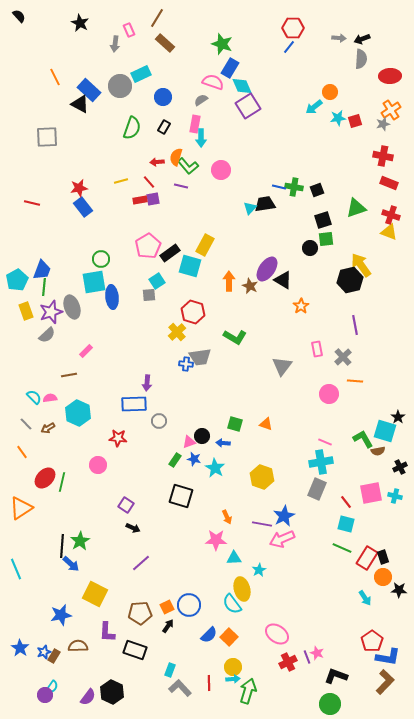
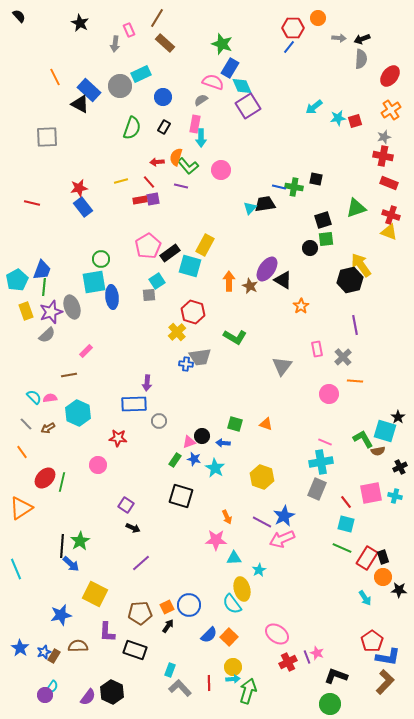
red ellipse at (390, 76): rotated 50 degrees counterclockwise
orange circle at (330, 92): moved 12 px left, 74 px up
gray star at (383, 124): moved 1 px right, 13 px down
black square at (317, 190): moved 1 px left, 11 px up; rotated 32 degrees clockwise
purple line at (262, 524): moved 2 px up; rotated 18 degrees clockwise
